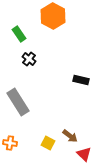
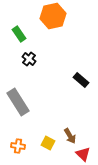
orange hexagon: rotated 20 degrees clockwise
black rectangle: rotated 28 degrees clockwise
brown arrow: rotated 21 degrees clockwise
orange cross: moved 8 px right, 3 px down
red triangle: moved 1 px left
